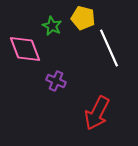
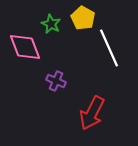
yellow pentagon: rotated 15 degrees clockwise
green star: moved 1 px left, 2 px up
pink diamond: moved 2 px up
red arrow: moved 5 px left
